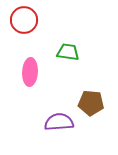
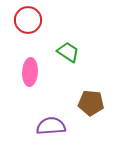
red circle: moved 4 px right
green trapezoid: rotated 25 degrees clockwise
purple semicircle: moved 8 px left, 4 px down
